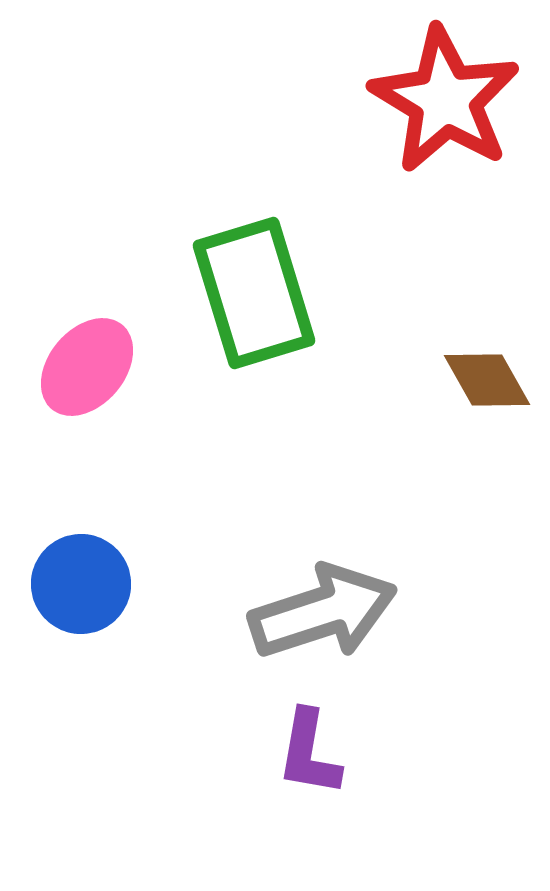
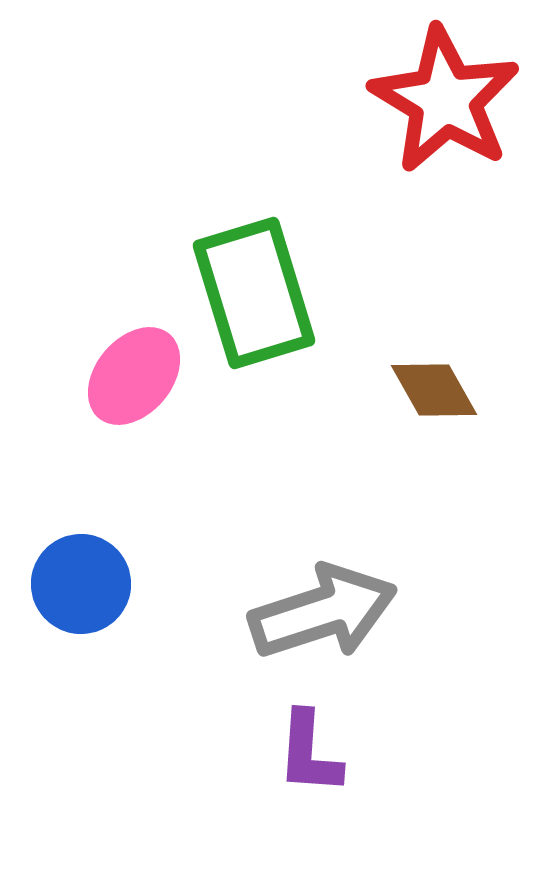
pink ellipse: moved 47 px right, 9 px down
brown diamond: moved 53 px left, 10 px down
purple L-shape: rotated 6 degrees counterclockwise
